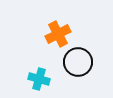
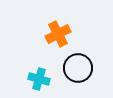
black circle: moved 6 px down
